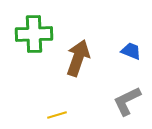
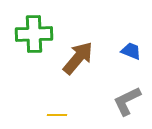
brown arrow: rotated 21 degrees clockwise
yellow line: rotated 18 degrees clockwise
